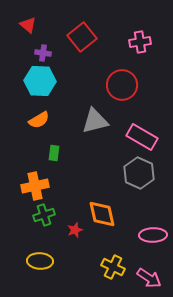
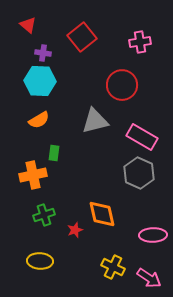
orange cross: moved 2 px left, 11 px up
